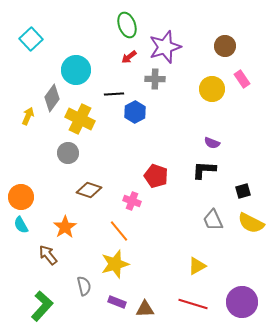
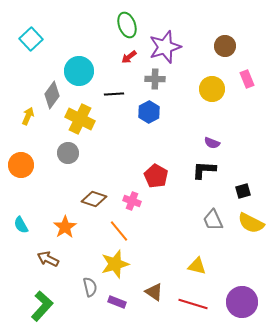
cyan circle: moved 3 px right, 1 px down
pink rectangle: moved 5 px right; rotated 12 degrees clockwise
gray diamond: moved 3 px up
blue hexagon: moved 14 px right
red pentagon: rotated 10 degrees clockwise
brown diamond: moved 5 px right, 9 px down
orange circle: moved 32 px up
brown arrow: moved 4 px down; rotated 25 degrees counterclockwise
yellow triangle: rotated 42 degrees clockwise
gray semicircle: moved 6 px right, 1 px down
brown triangle: moved 9 px right, 17 px up; rotated 36 degrees clockwise
